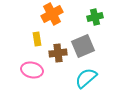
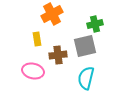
green cross: moved 7 px down
gray square: moved 2 px right; rotated 10 degrees clockwise
brown cross: moved 2 px down
pink ellipse: moved 1 px right, 1 px down
cyan semicircle: rotated 35 degrees counterclockwise
